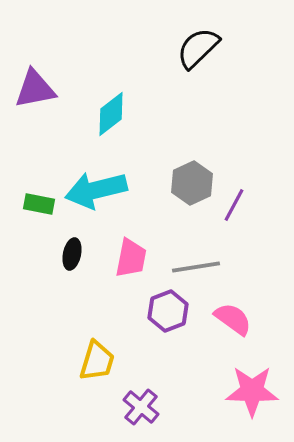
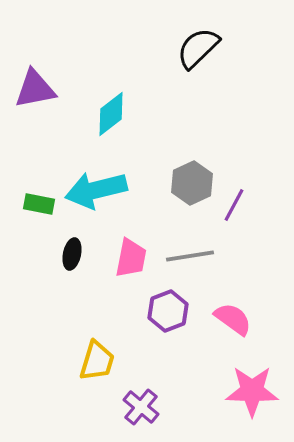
gray line: moved 6 px left, 11 px up
